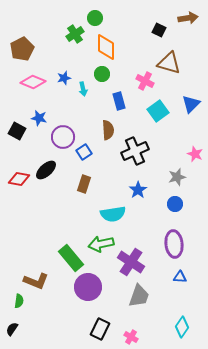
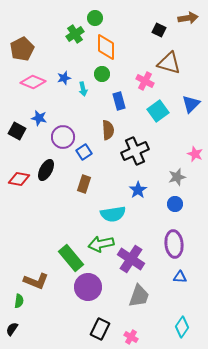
black ellipse at (46, 170): rotated 20 degrees counterclockwise
purple cross at (131, 262): moved 3 px up
